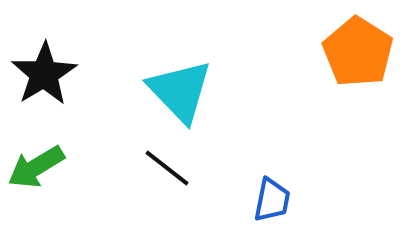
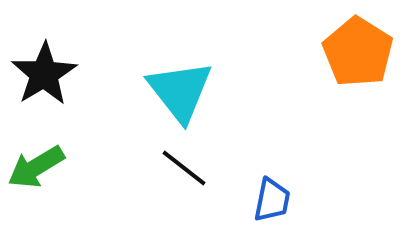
cyan triangle: rotated 6 degrees clockwise
black line: moved 17 px right
